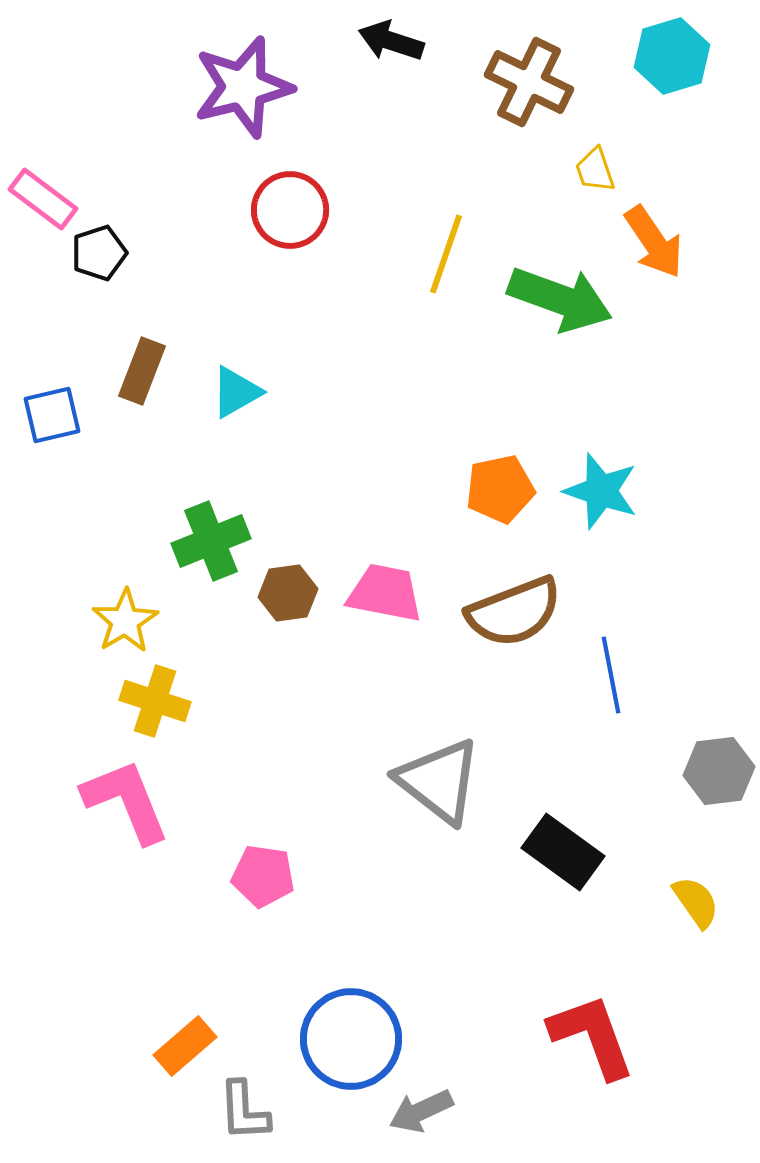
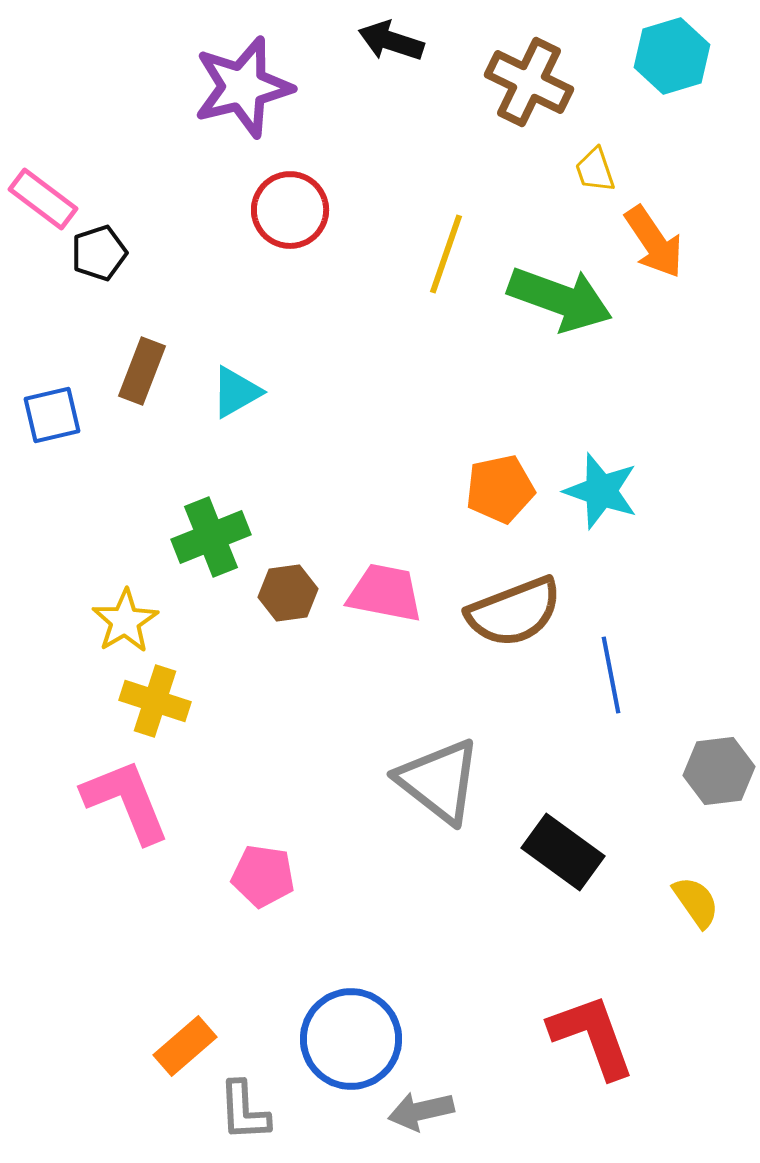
green cross: moved 4 px up
gray arrow: rotated 12 degrees clockwise
